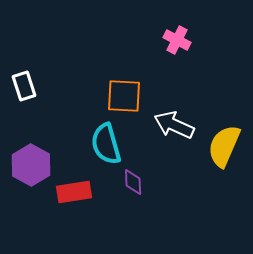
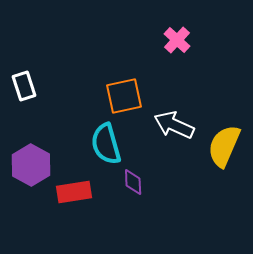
pink cross: rotated 16 degrees clockwise
orange square: rotated 15 degrees counterclockwise
